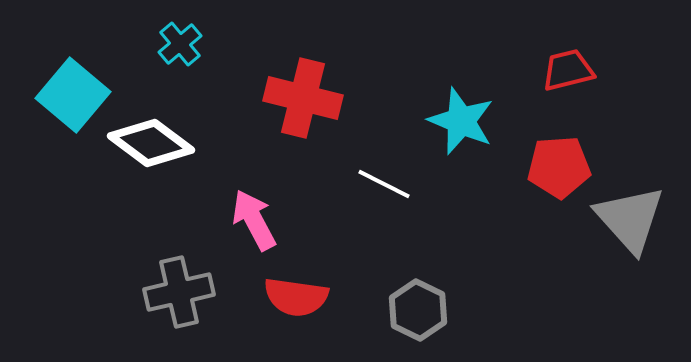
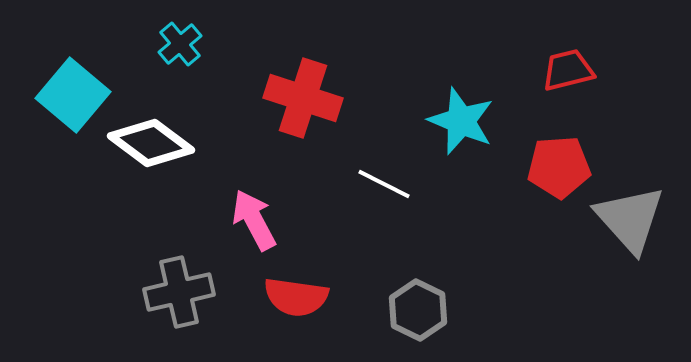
red cross: rotated 4 degrees clockwise
